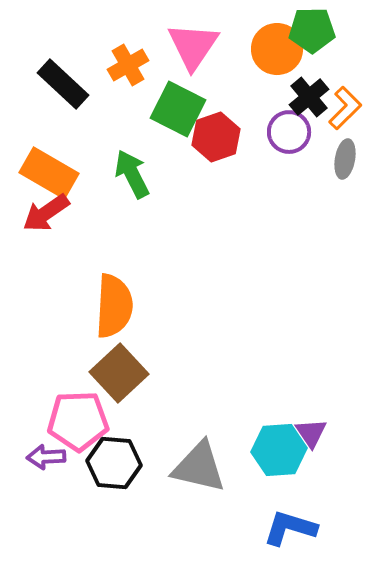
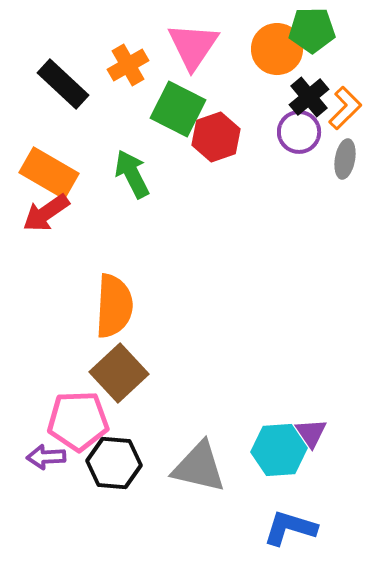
purple circle: moved 10 px right
